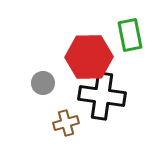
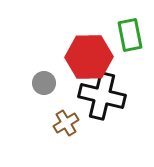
gray circle: moved 1 px right
black cross: rotated 6 degrees clockwise
brown cross: rotated 15 degrees counterclockwise
